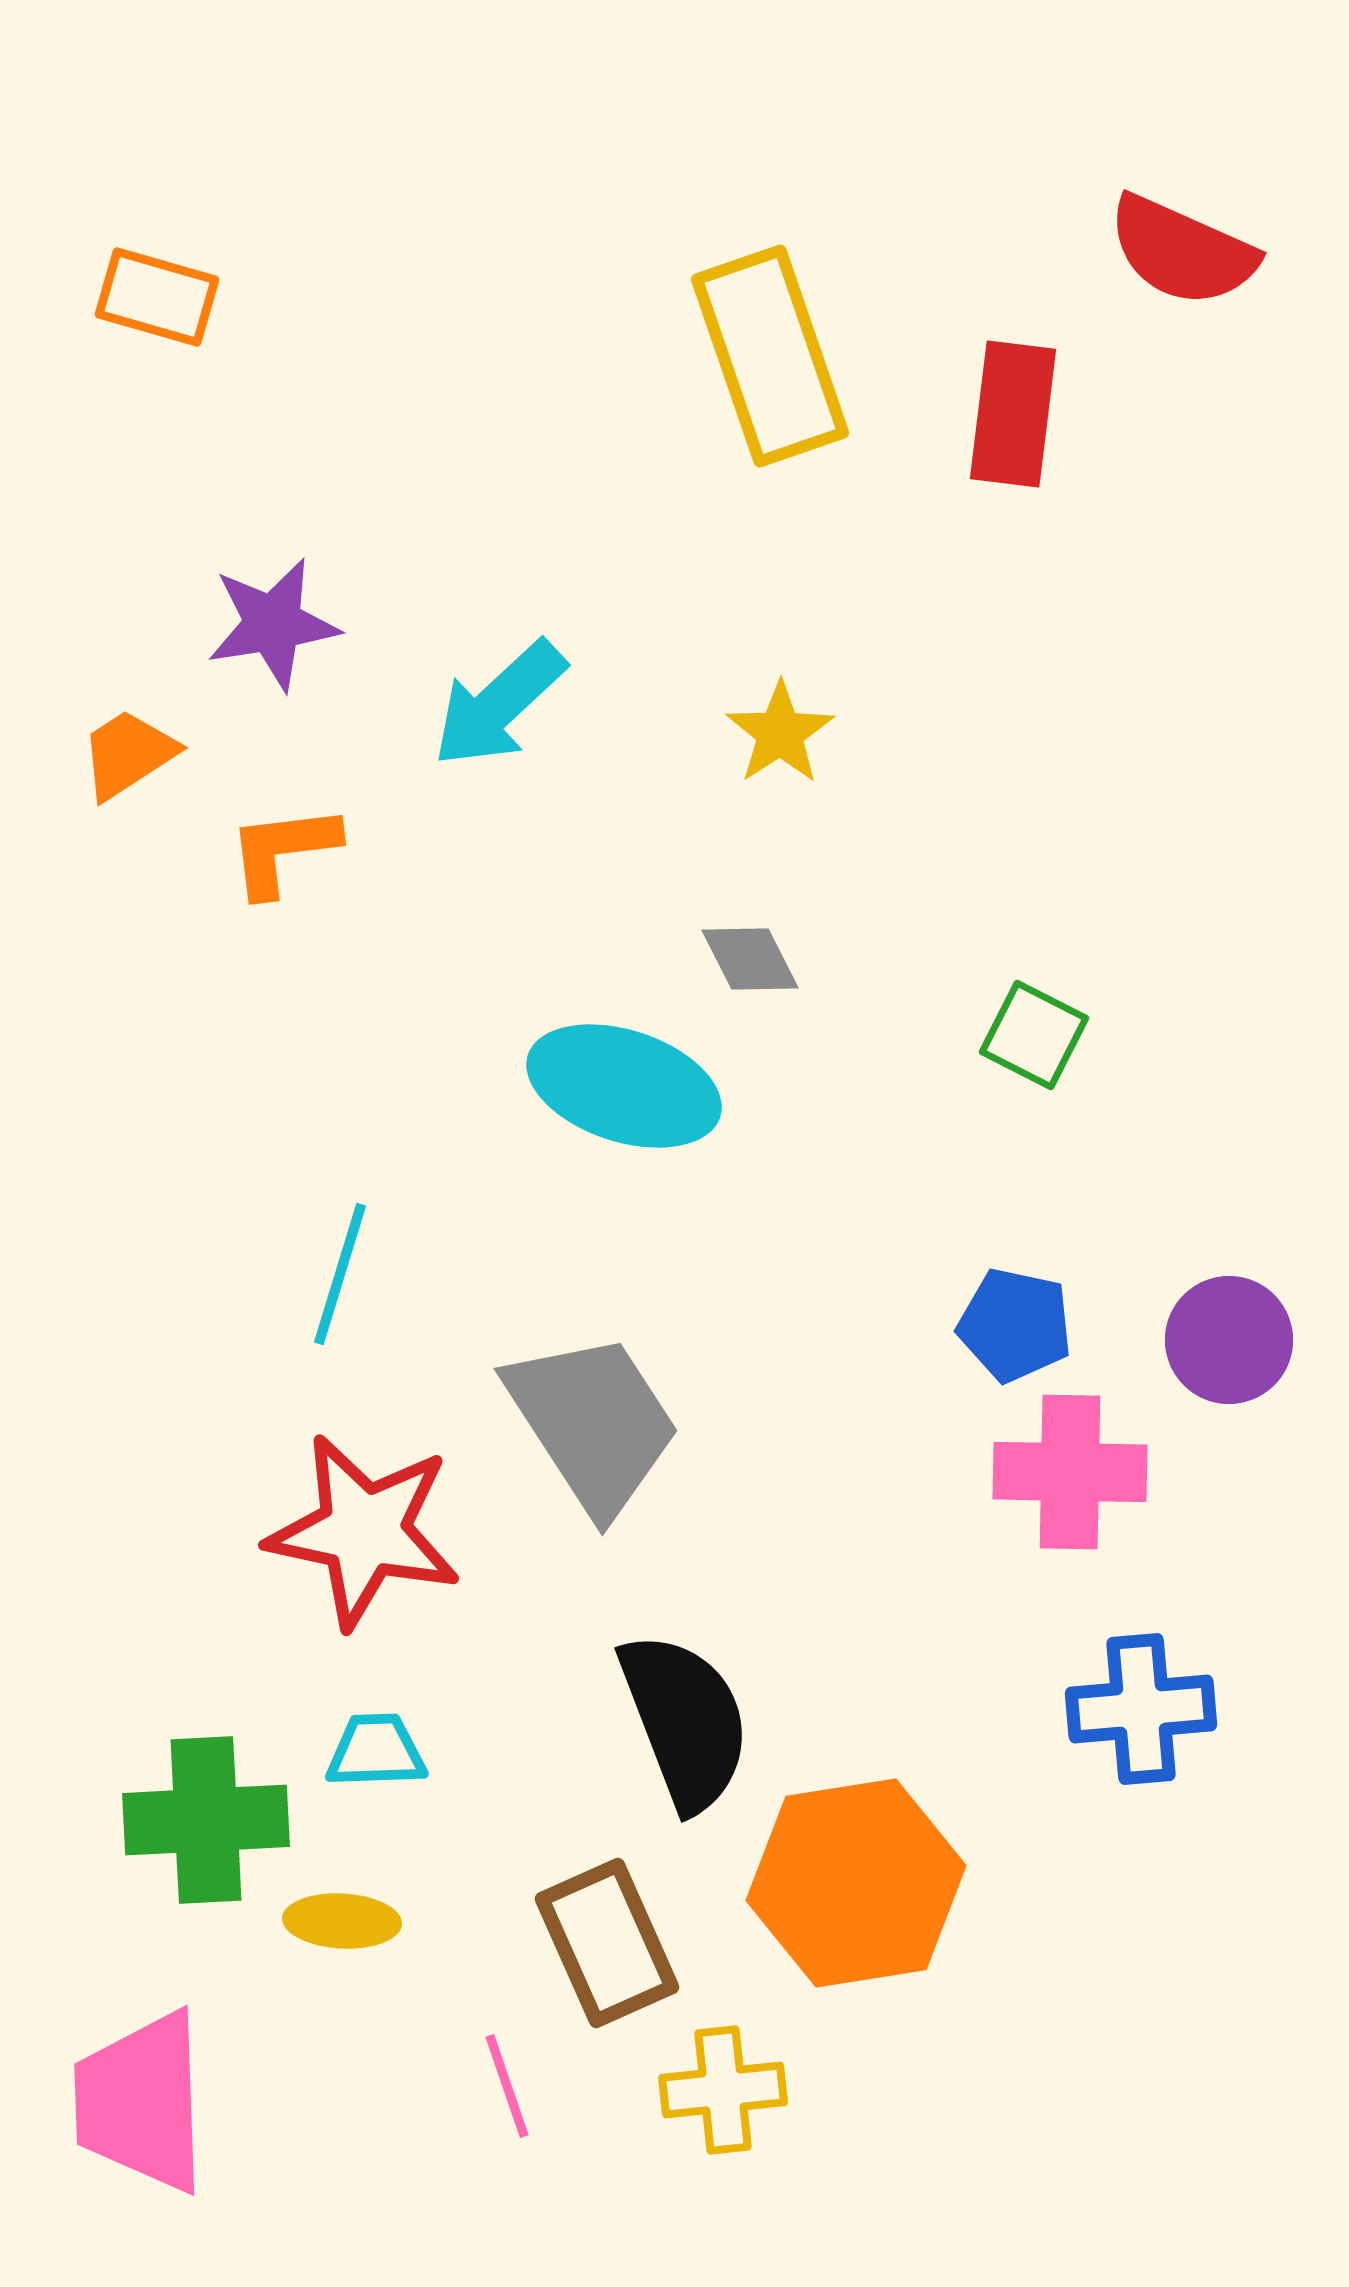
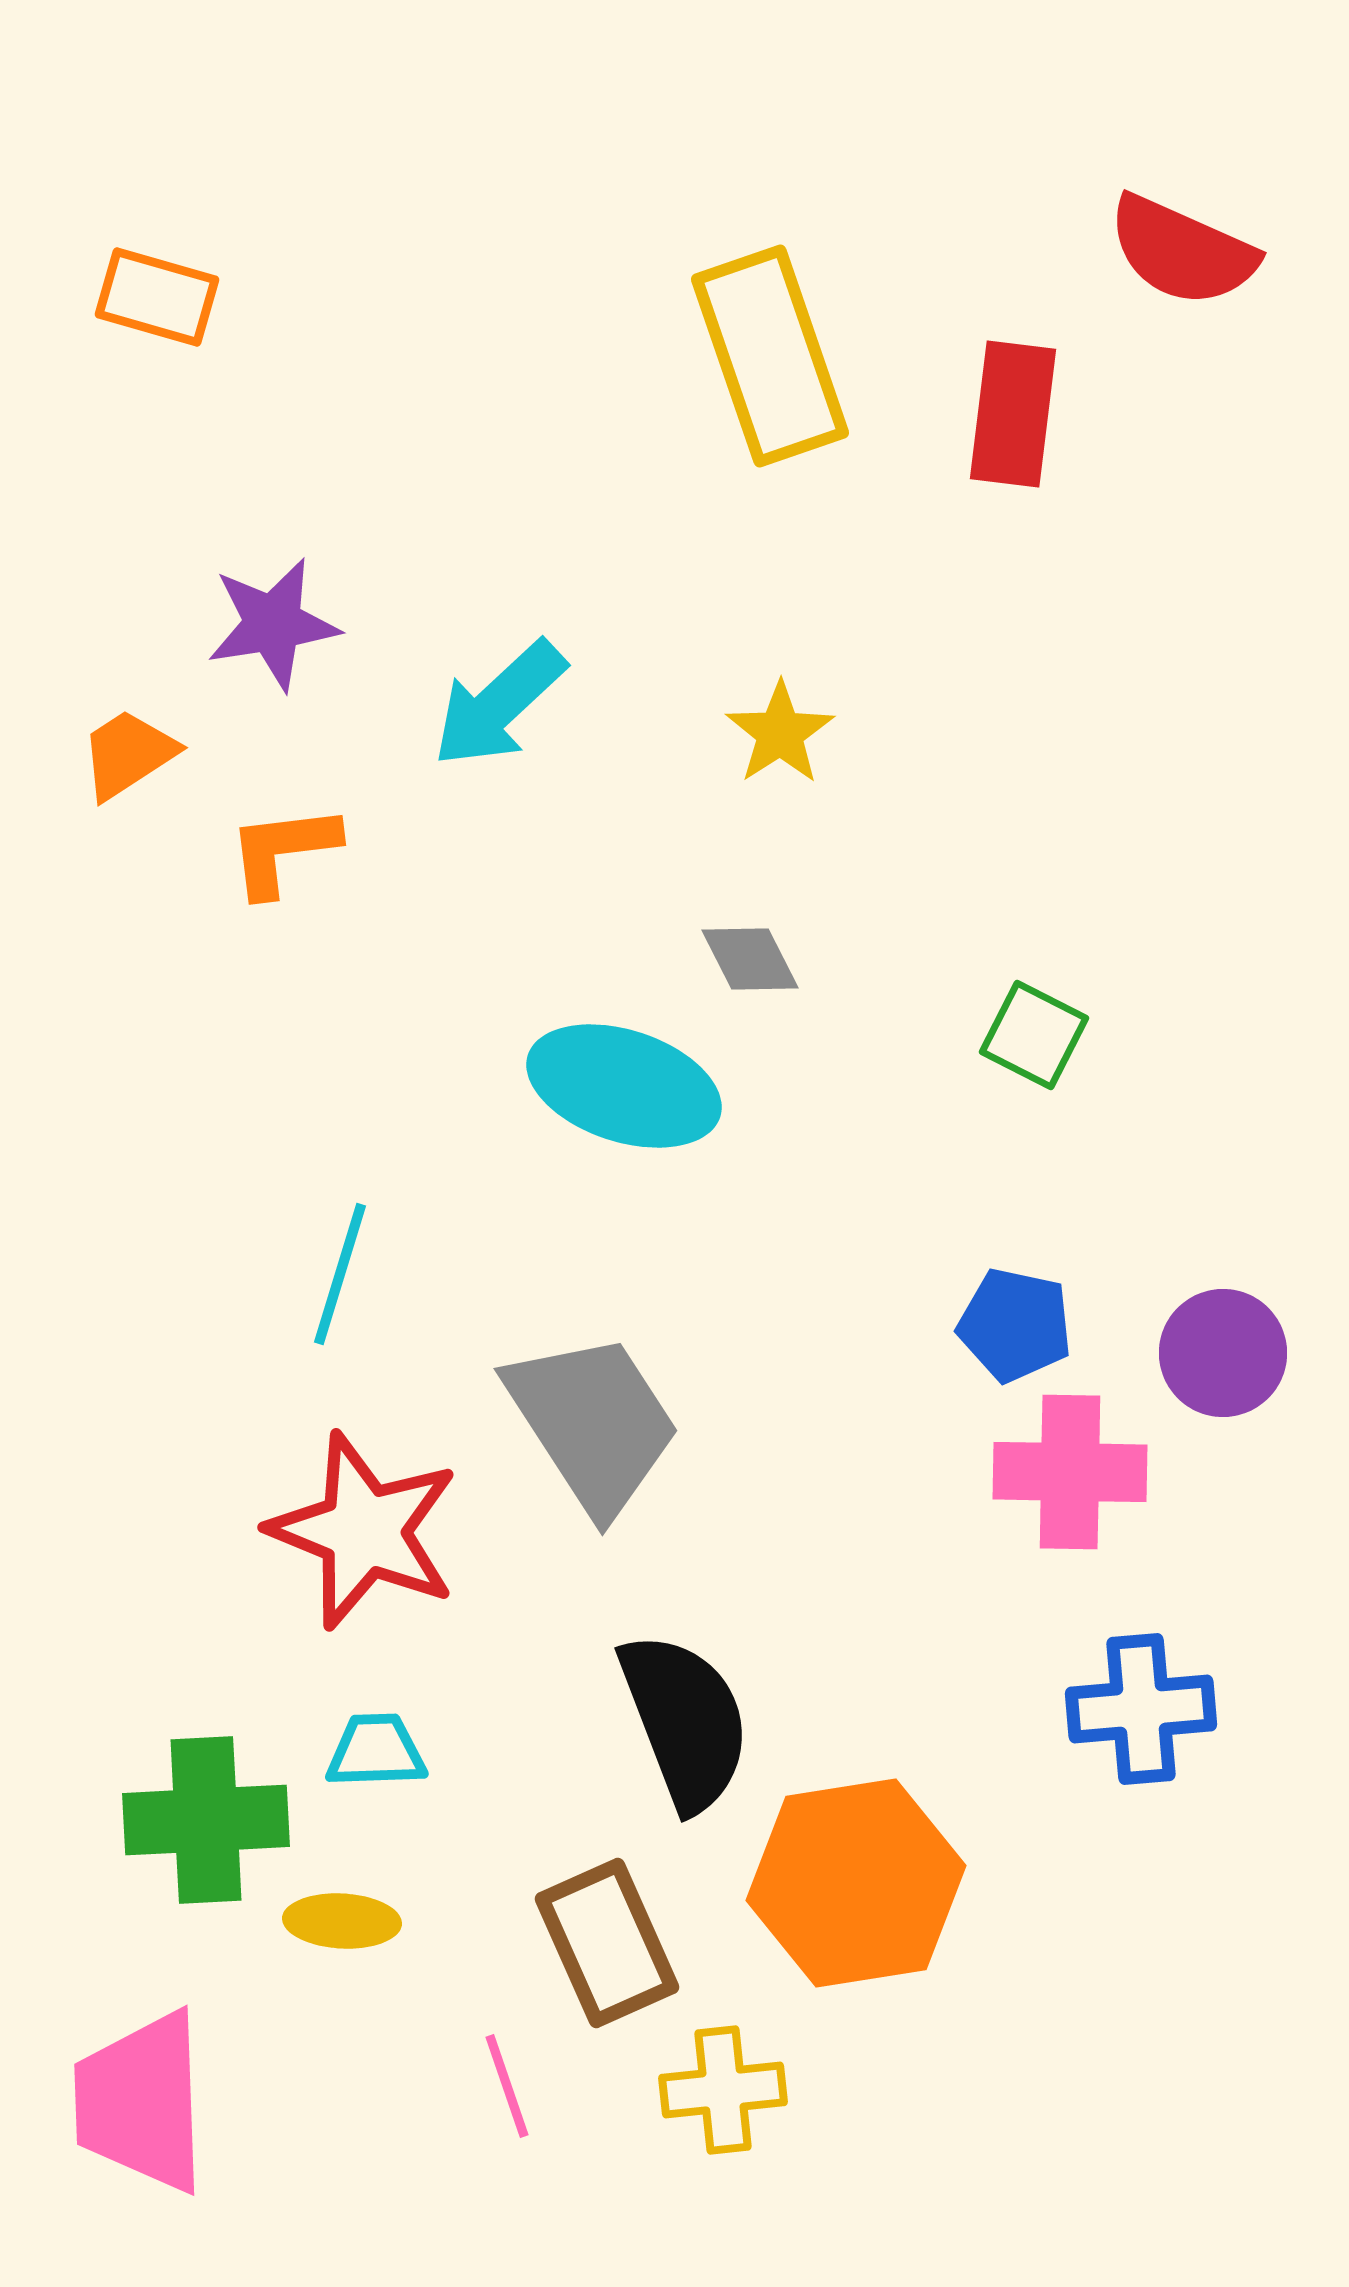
purple circle: moved 6 px left, 13 px down
red star: rotated 10 degrees clockwise
